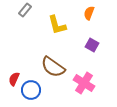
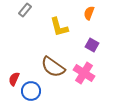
yellow L-shape: moved 2 px right, 2 px down
pink cross: moved 10 px up
blue circle: moved 1 px down
